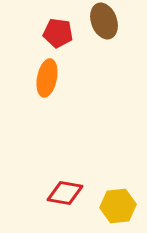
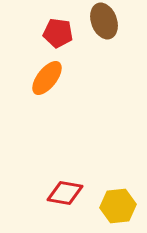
orange ellipse: rotated 27 degrees clockwise
